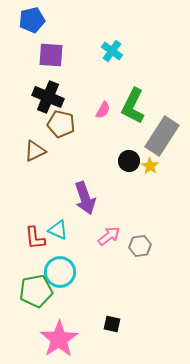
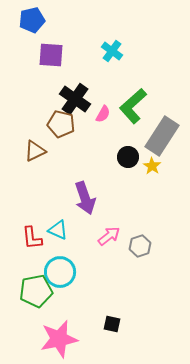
black cross: moved 27 px right, 2 px down; rotated 12 degrees clockwise
green L-shape: rotated 21 degrees clockwise
pink semicircle: moved 4 px down
black circle: moved 1 px left, 4 px up
yellow star: moved 2 px right
red L-shape: moved 3 px left
gray hexagon: rotated 10 degrees counterclockwise
pink star: rotated 21 degrees clockwise
